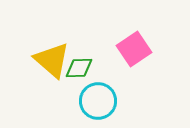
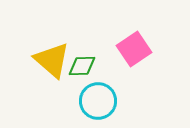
green diamond: moved 3 px right, 2 px up
